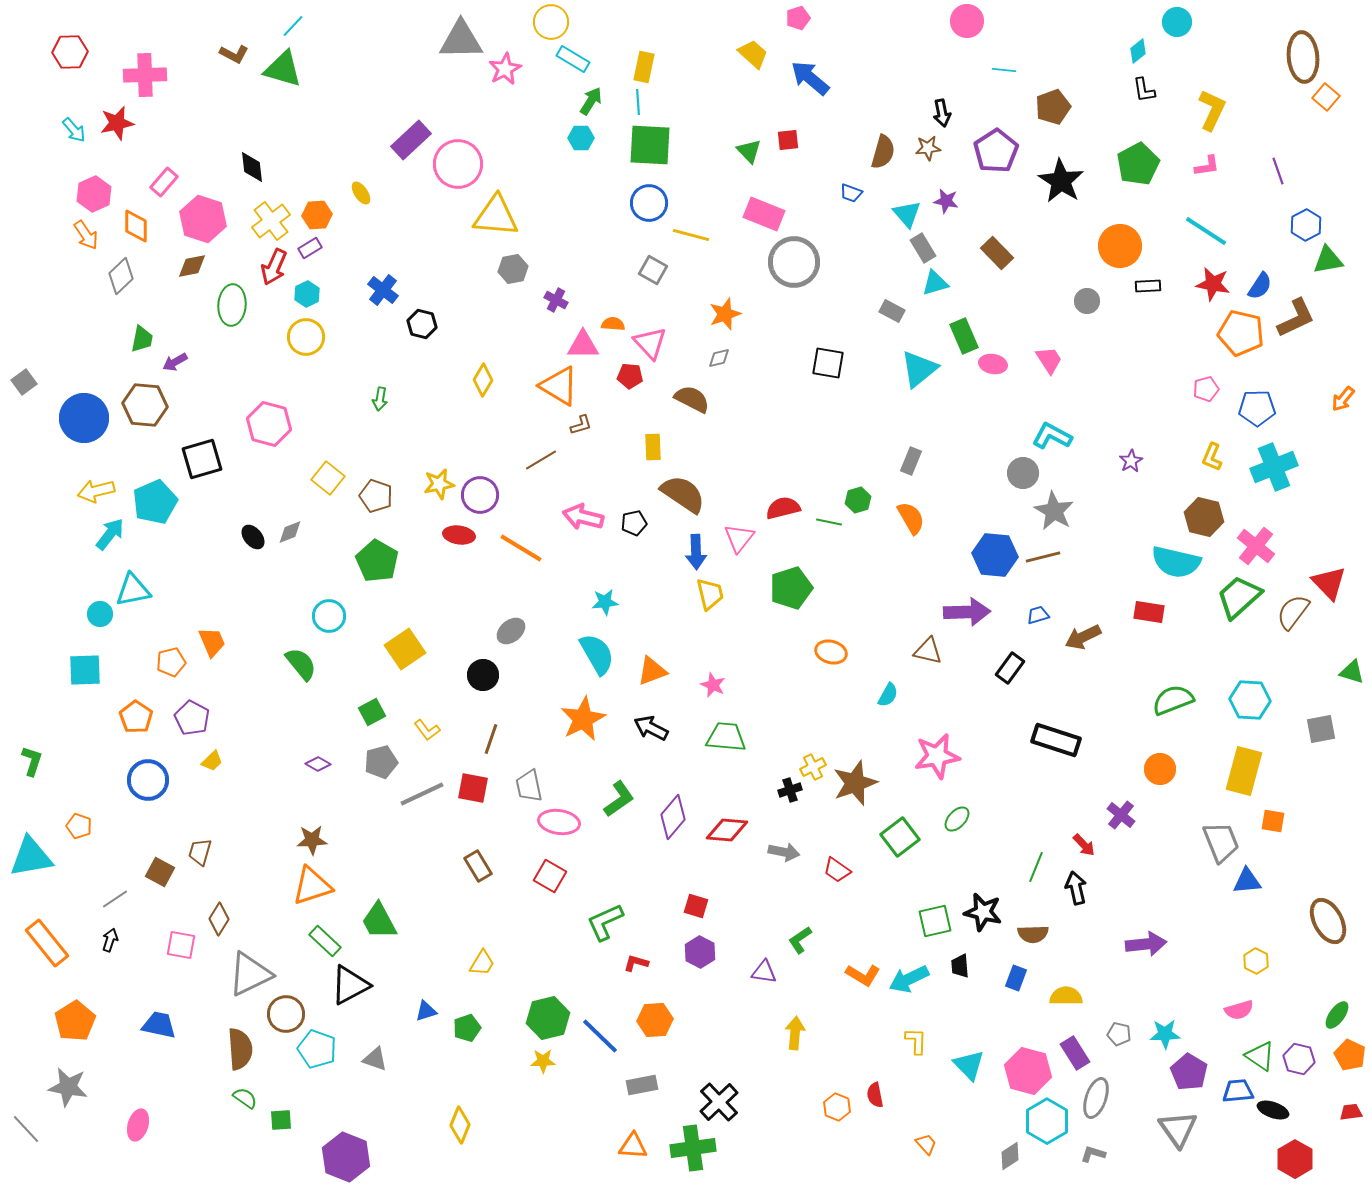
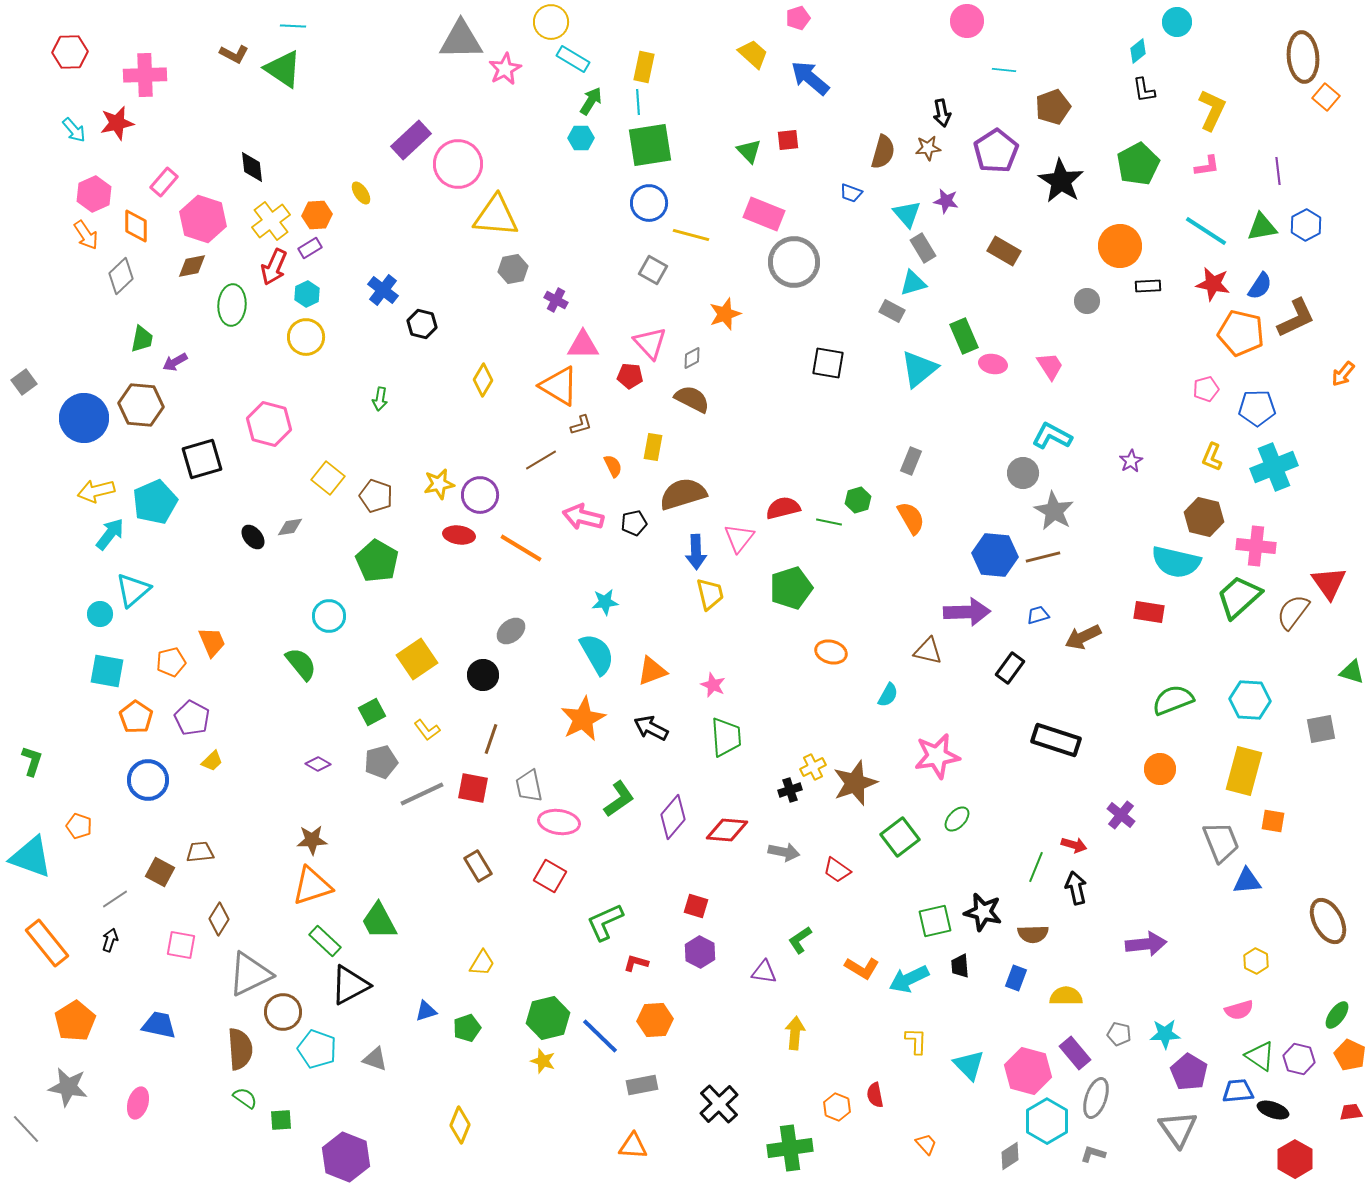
cyan line at (293, 26): rotated 50 degrees clockwise
green triangle at (283, 69): rotated 18 degrees clockwise
green square at (650, 145): rotated 12 degrees counterclockwise
purple line at (1278, 171): rotated 12 degrees clockwise
brown rectangle at (997, 253): moved 7 px right, 2 px up; rotated 16 degrees counterclockwise
green triangle at (1328, 260): moved 66 px left, 33 px up
cyan triangle at (935, 283): moved 22 px left
orange semicircle at (613, 324): moved 142 px down; rotated 60 degrees clockwise
gray diamond at (719, 358): moved 27 px left; rotated 15 degrees counterclockwise
pink trapezoid at (1049, 360): moved 1 px right, 6 px down
orange arrow at (1343, 399): moved 25 px up
brown hexagon at (145, 405): moved 4 px left
yellow rectangle at (653, 447): rotated 12 degrees clockwise
brown semicircle at (683, 494): rotated 51 degrees counterclockwise
gray diamond at (290, 532): moved 5 px up; rotated 12 degrees clockwise
pink cross at (1256, 546): rotated 33 degrees counterclockwise
red triangle at (1329, 583): rotated 9 degrees clockwise
cyan triangle at (133, 590): rotated 30 degrees counterclockwise
yellow square at (405, 649): moved 12 px right, 10 px down
cyan square at (85, 670): moved 22 px right, 1 px down; rotated 12 degrees clockwise
green trapezoid at (726, 737): rotated 81 degrees clockwise
red arrow at (1084, 845): moved 10 px left; rotated 30 degrees counterclockwise
brown trapezoid at (200, 852): rotated 68 degrees clockwise
cyan triangle at (31, 857): rotated 30 degrees clockwise
orange L-shape at (863, 975): moved 1 px left, 7 px up
brown circle at (286, 1014): moved 3 px left, 2 px up
purple rectangle at (1075, 1053): rotated 8 degrees counterclockwise
yellow star at (543, 1061): rotated 20 degrees clockwise
black cross at (719, 1102): moved 2 px down
pink ellipse at (138, 1125): moved 22 px up
green cross at (693, 1148): moved 97 px right
